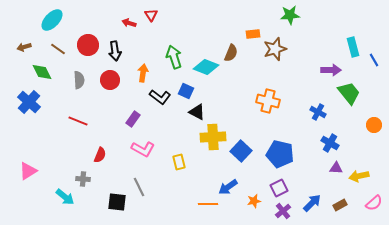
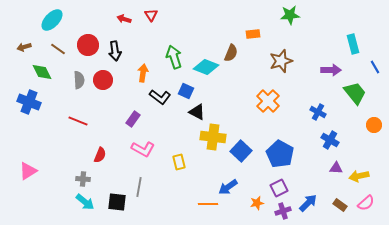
red arrow at (129, 23): moved 5 px left, 4 px up
cyan rectangle at (353, 47): moved 3 px up
brown star at (275, 49): moved 6 px right, 12 px down
blue line at (374, 60): moved 1 px right, 7 px down
red circle at (110, 80): moved 7 px left
green trapezoid at (349, 93): moved 6 px right
orange cross at (268, 101): rotated 30 degrees clockwise
blue cross at (29, 102): rotated 20 degrees counterclockwise
yellow cross at (213, 137): rotated 10 degrees clockwise
blue cross at (330, 143): moved 3 px up
blue pentagon at (280, 154): rotated 16 degrees clockwise
gray line at (139, 187): rotated 36 degrees clockwise
cyan arrow at (65, 197): moved 20 px right, 5 px down
orange star at (254, 201): moved 3 px right, 2 px down
blue arrow at (312, 203): moved 4 px left
pink semicircle at (374, 203): moved 8 px left
brown rectangle at (340, 205): rotated 64 degrees clockwise
purple cross at (283, 211): rotated 21 degrees clockwise
